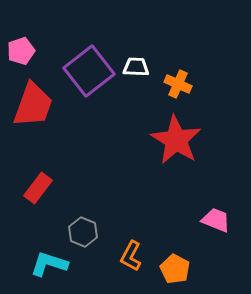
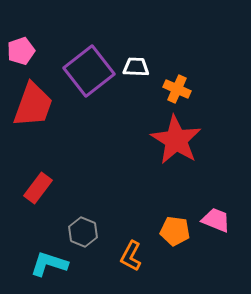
orange cross: moved 1 px left, 5 px down
orange pentagon: moved 38 px up; rotated 20 degrees counterclockwise
